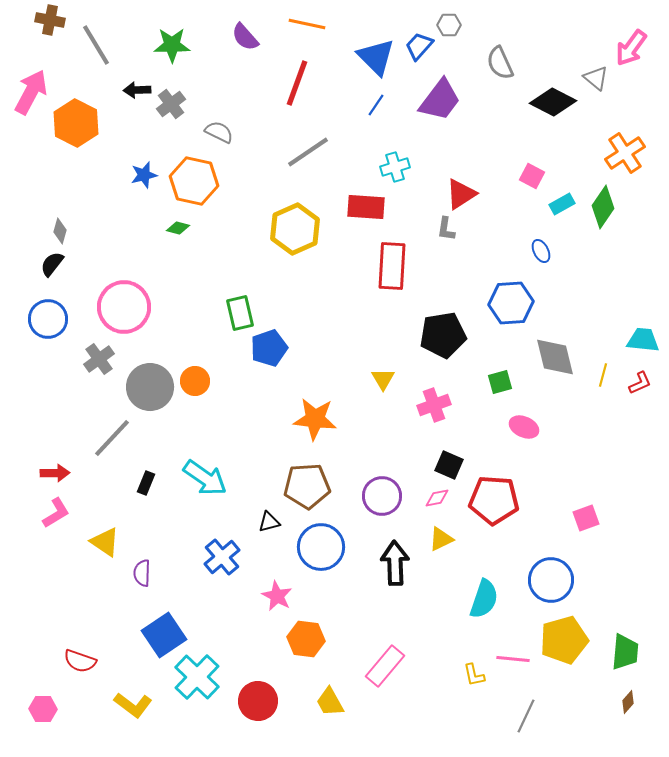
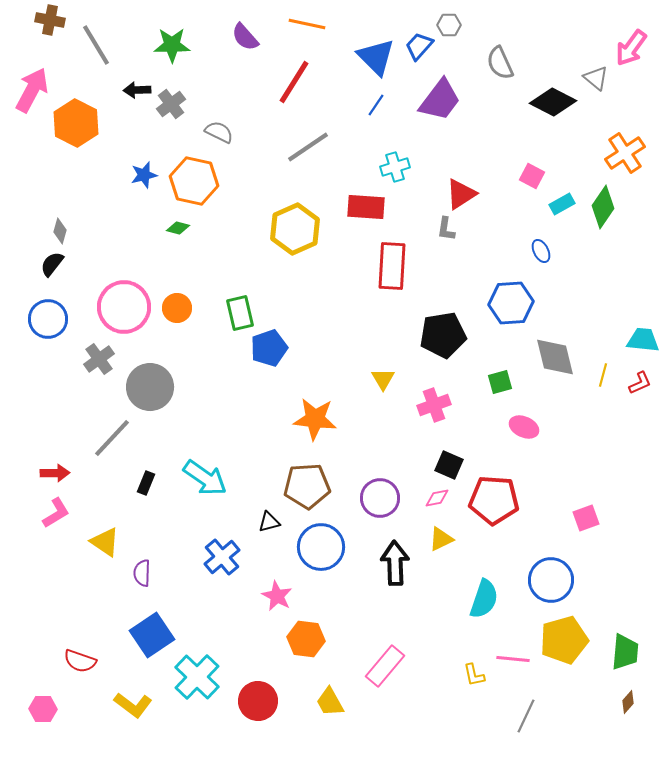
red line at (297, 83): moved 3 px left, 1 px up; rotated 12 degrees clockwise
pink arrow at (31, 92): moved 1 px right, 2 px up
gray line at (308, 152): moved 5 px up
orange circle at (195, 381): moved 18 px left, 73 px up
purple circle at (382, 496): moved 2 px left, 2 px down
blue square at (164, 635): moved 12 px left
